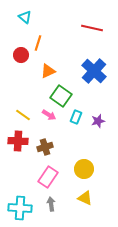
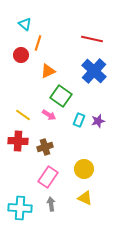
cyan triangle: moved 7 px down
red line: moved 11 px down
cyan rectangle: moved 3 px right, 3 px down
